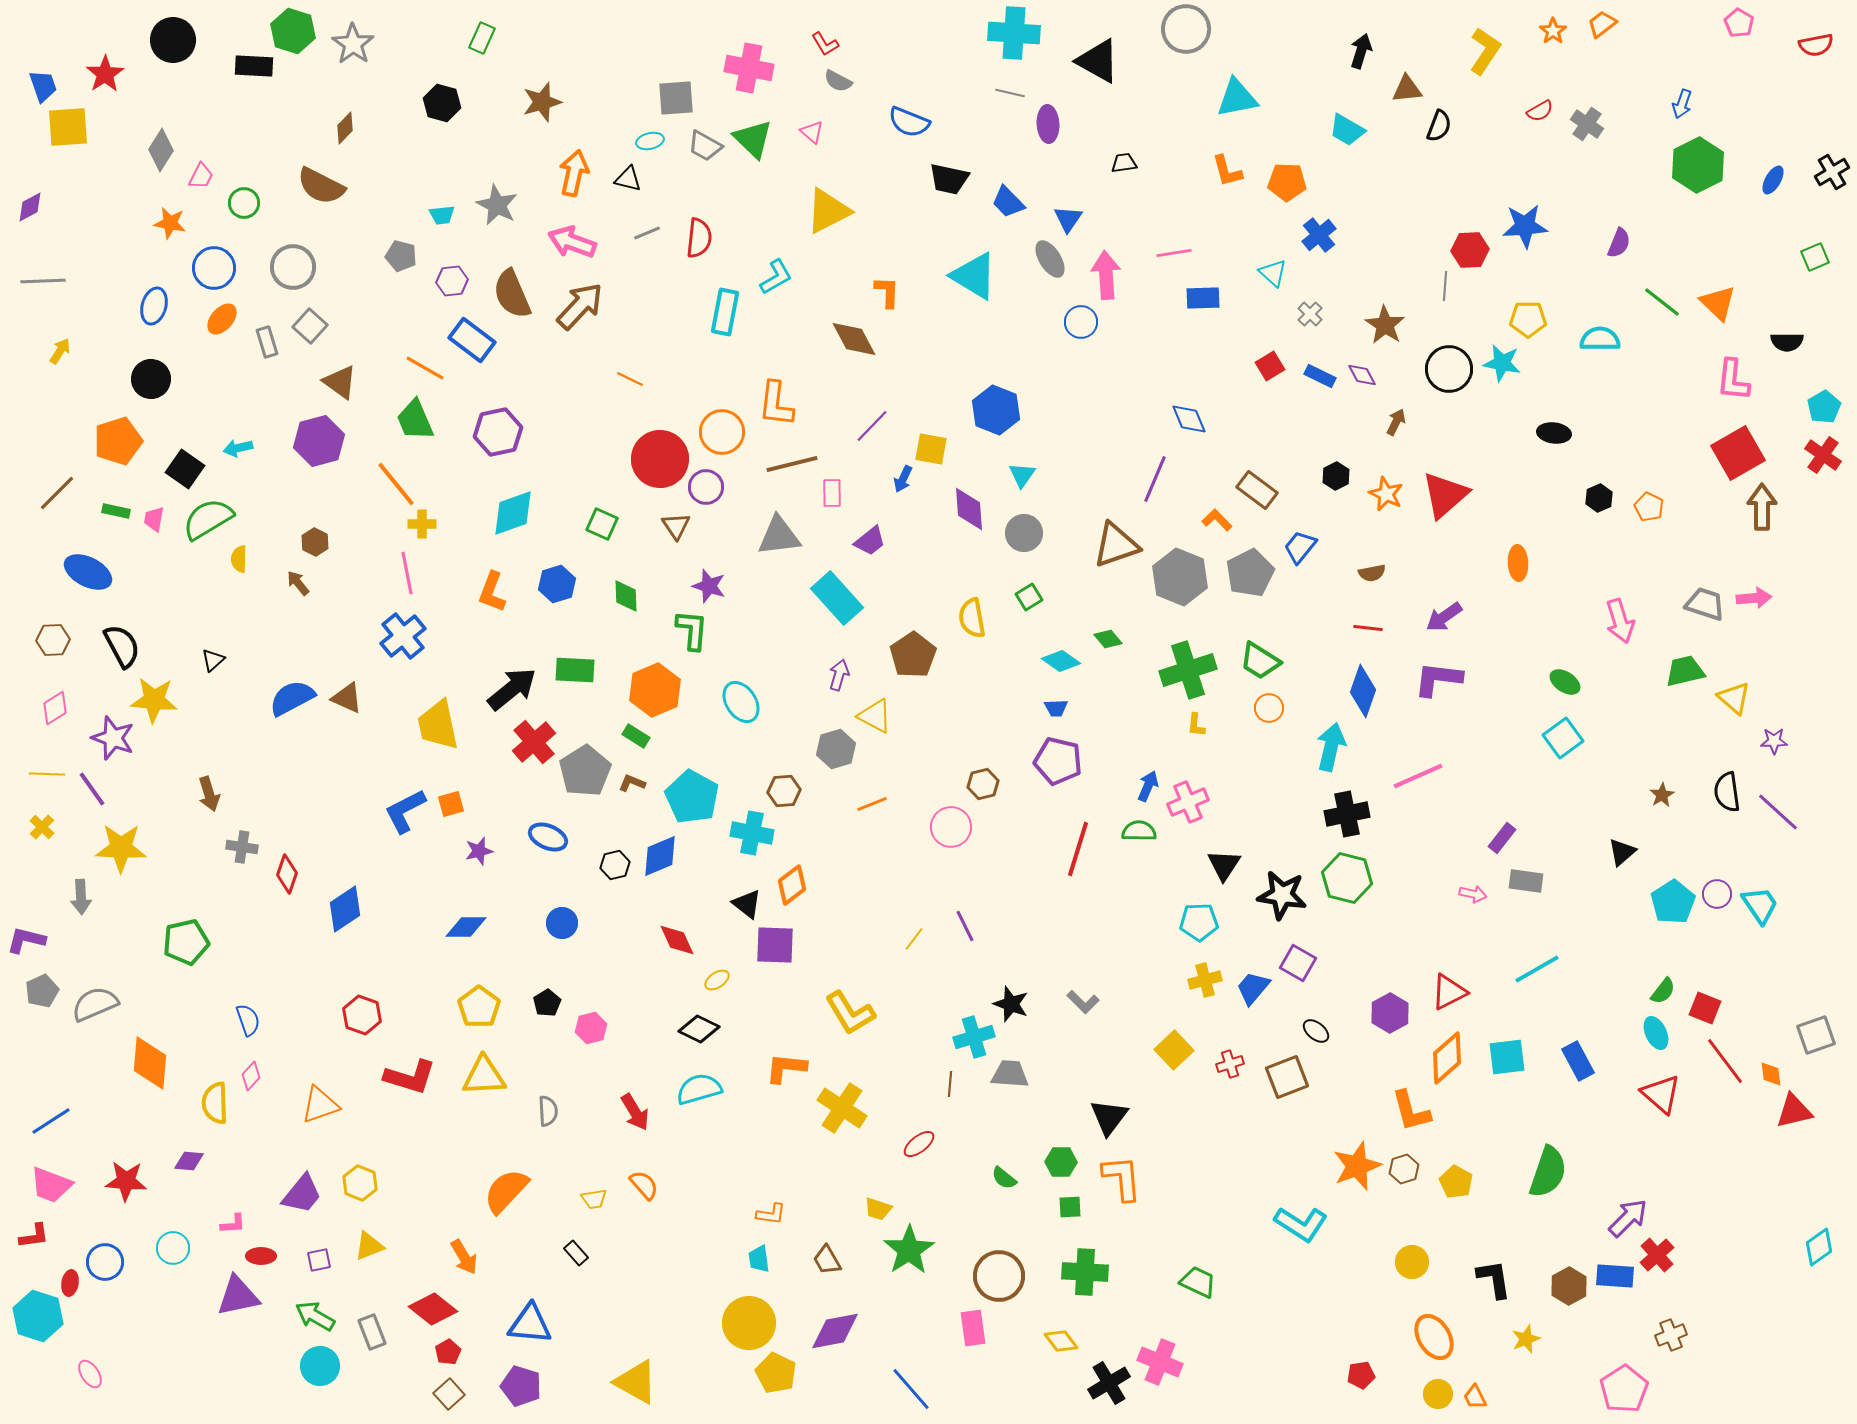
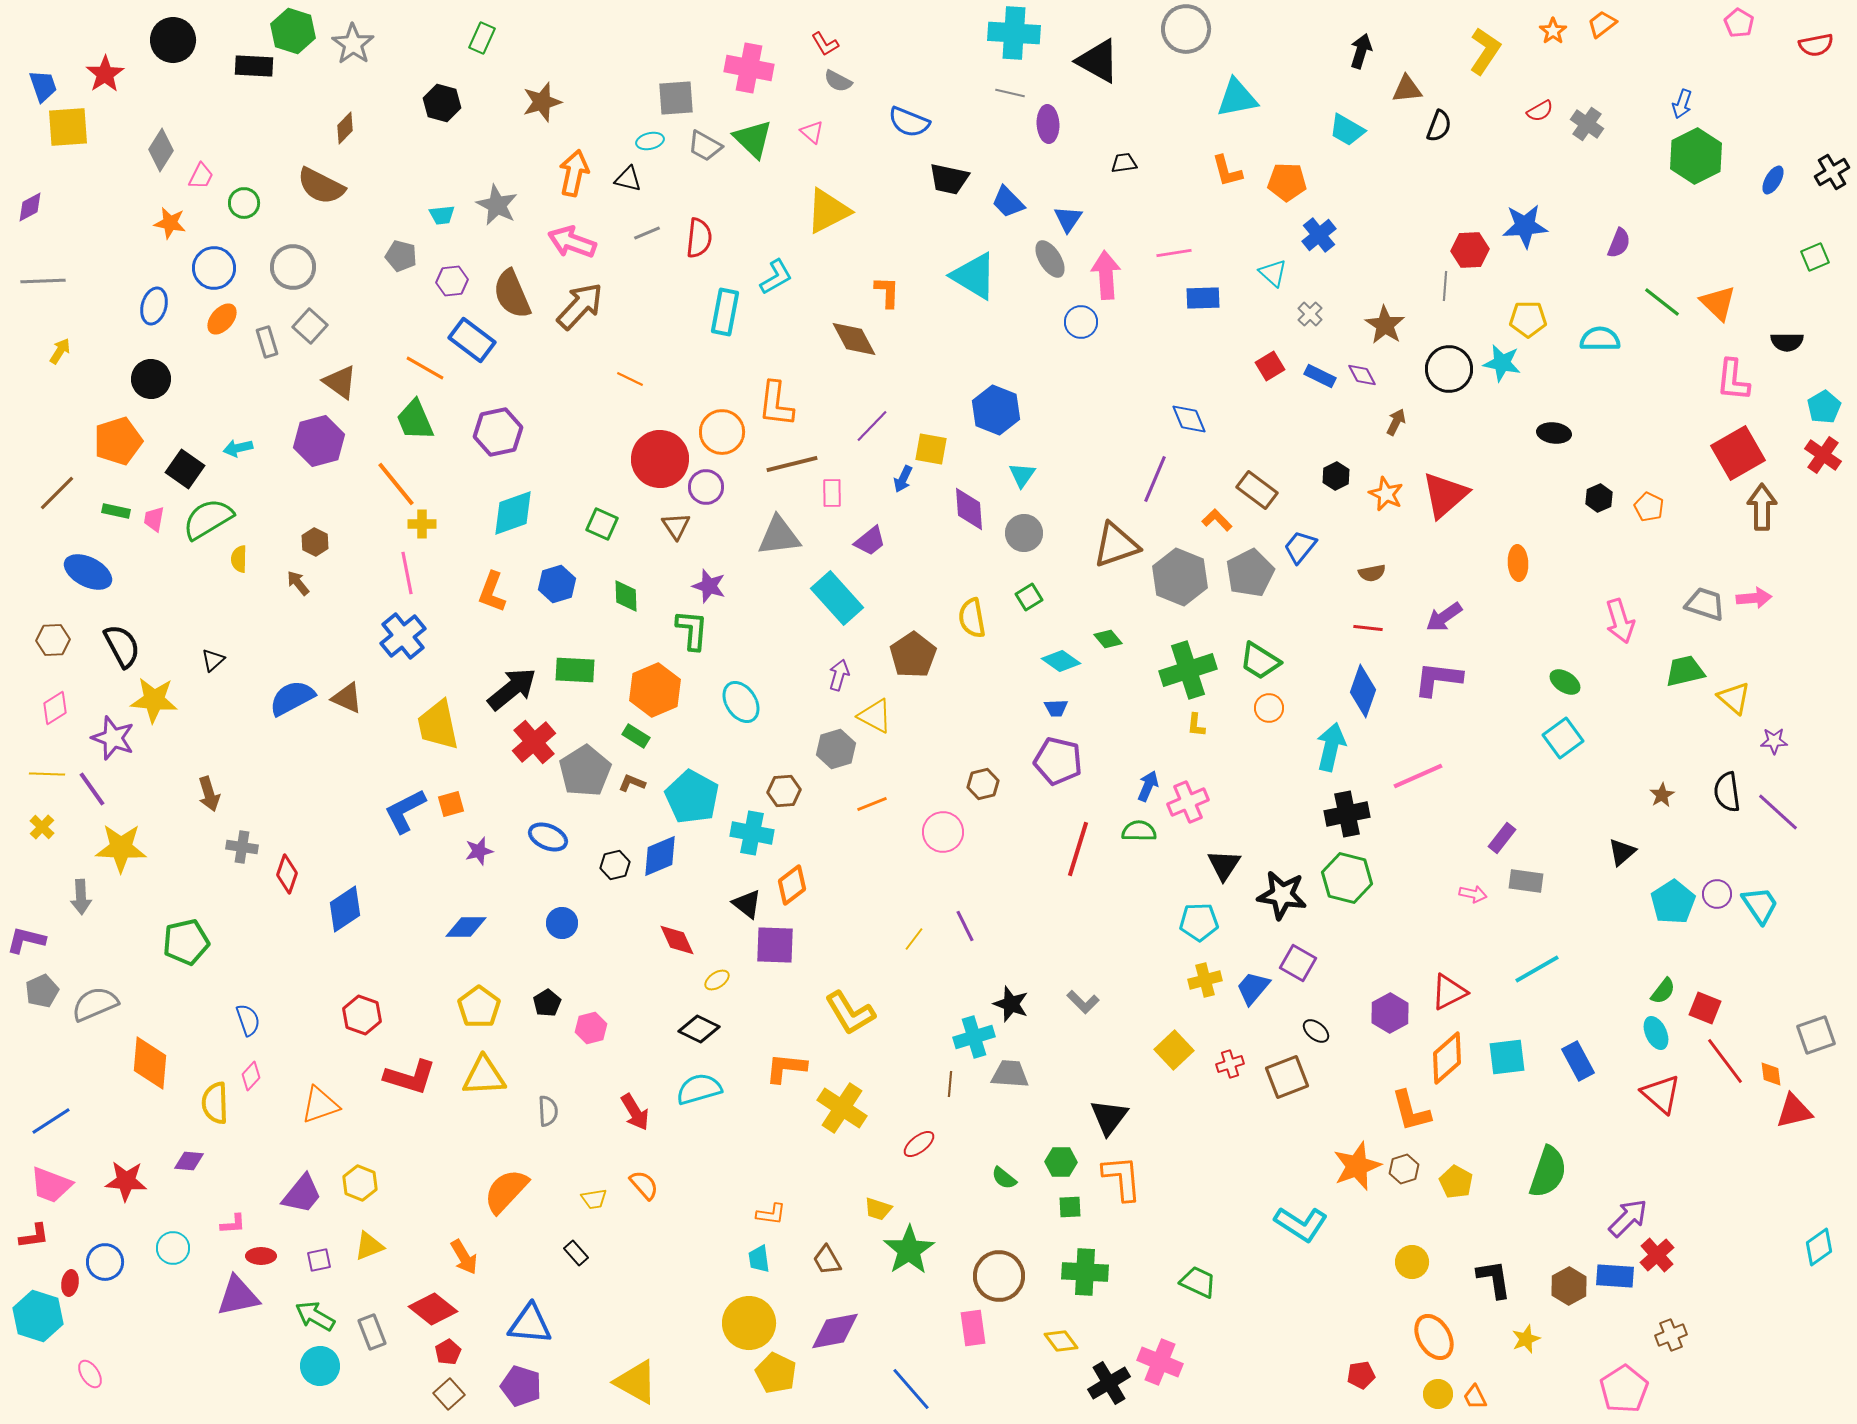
green hexagon at (1698, 165): moved 2 px left, 9 px up
pink circle at (951, 827): moved 8 px left, 5 px down
